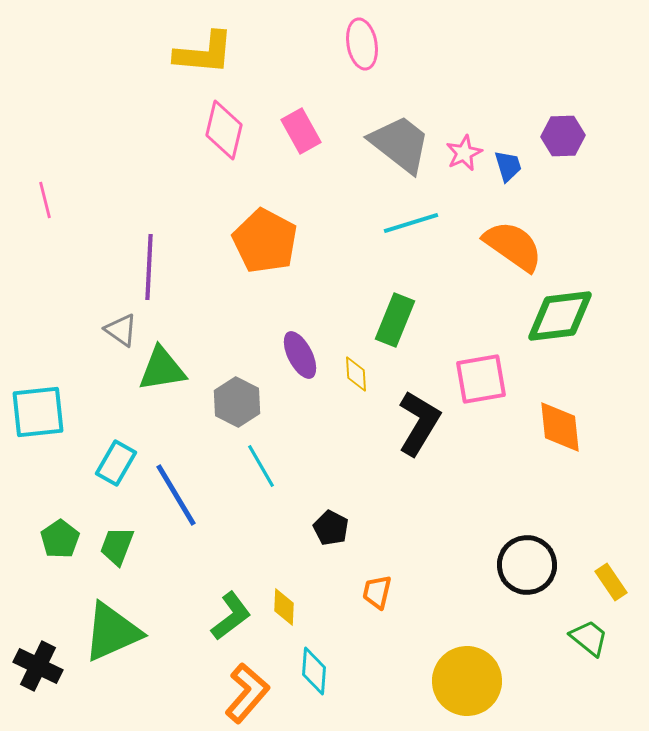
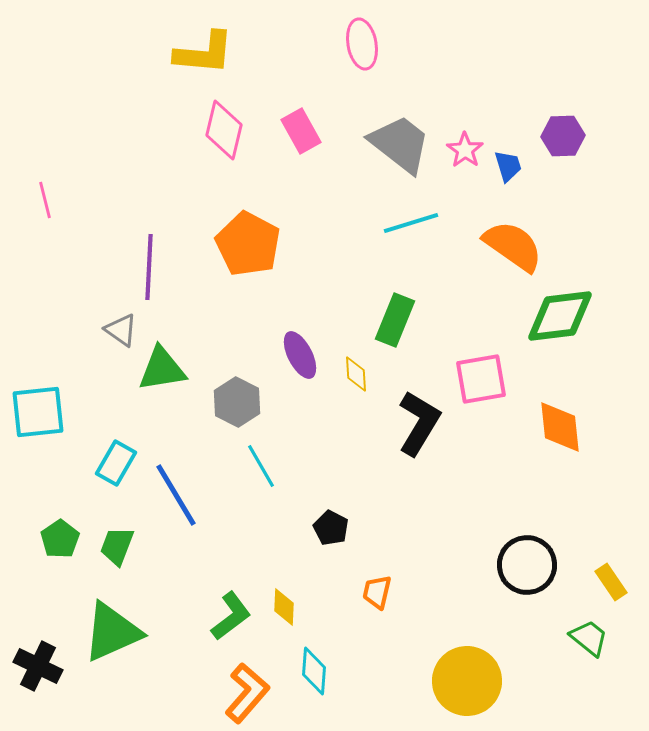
pink star at (464, 153): moved 1 px right, 3 px up; rotated 12 degrees counterclockwise
orange pentagon at (265, 241): moved 17 px left, 3 px down
